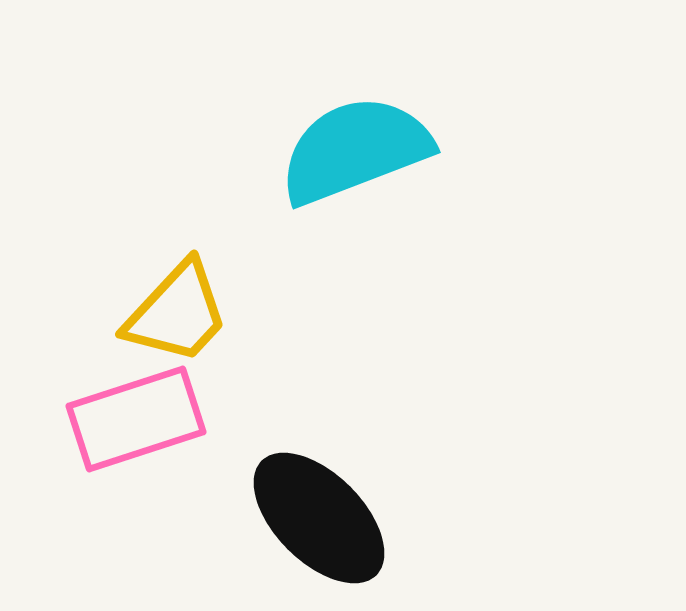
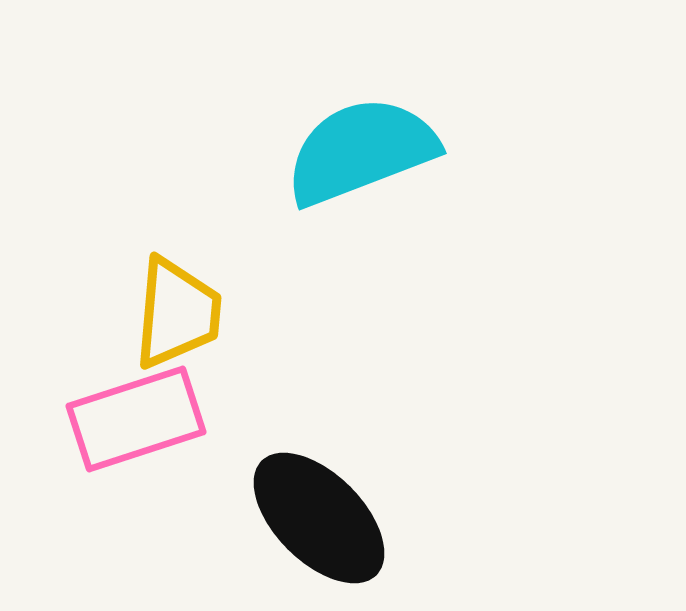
cyan semicircle: moved 6 px right, 1 px down
yellow trapezoid: rotated 38 degrees counterclockwise
